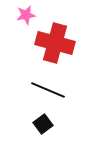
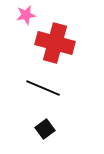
black line: moved 5 px left, 2 px up
black square: moved 2 px right, 5 px down
